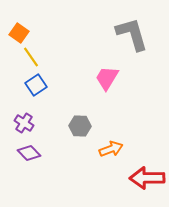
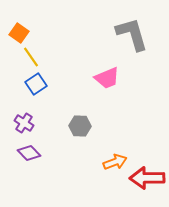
pink trapezoid: rotated 144 degrees counterclockwise
blue square: moved 1 px up
orange arrow: moved 4 px right, 13 px down
